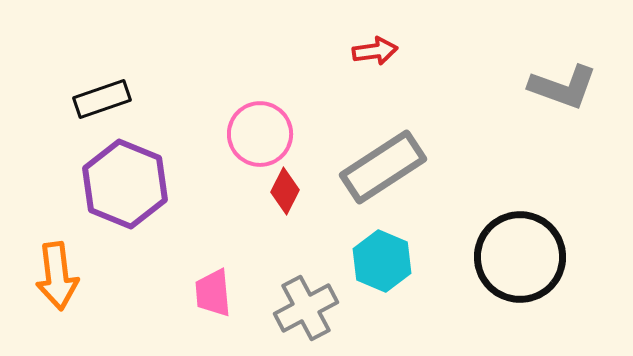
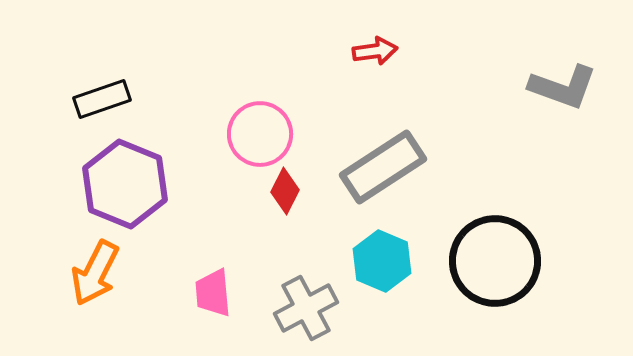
black circle: moved 25 px left, 4 px down
orange arrow: moved 38 px right, 3 px up; rotated 34 degrees clockwise
